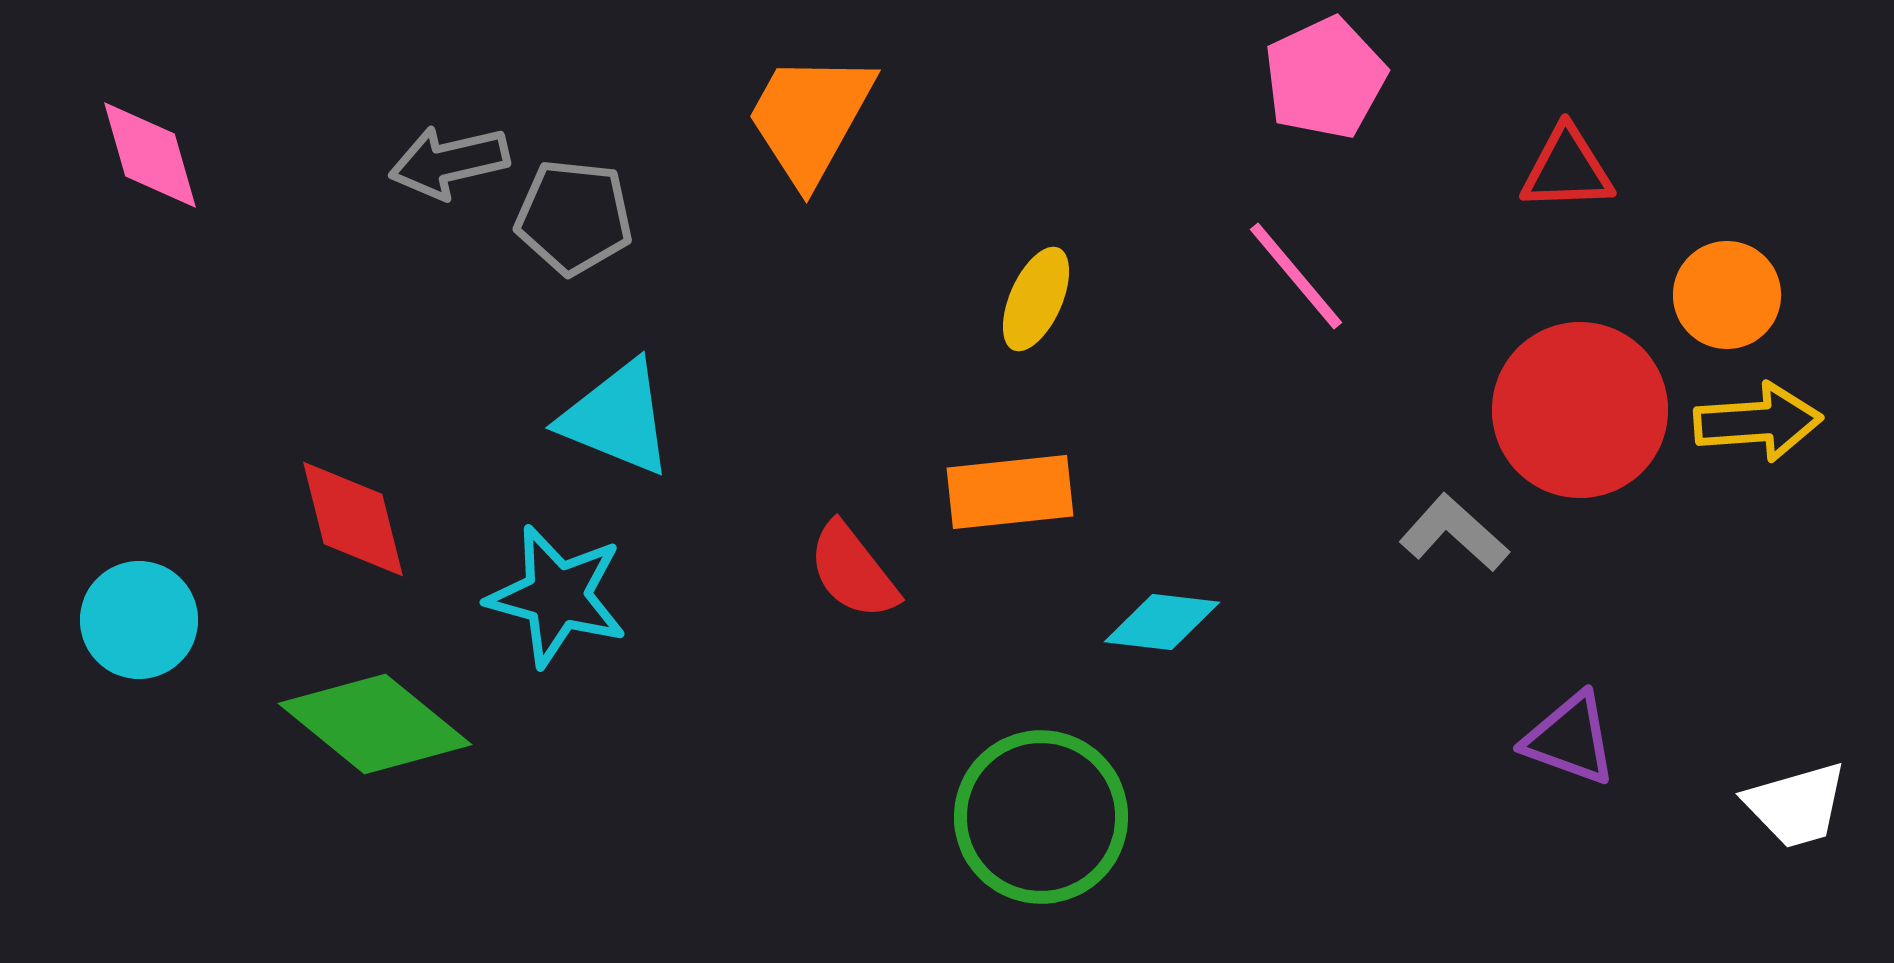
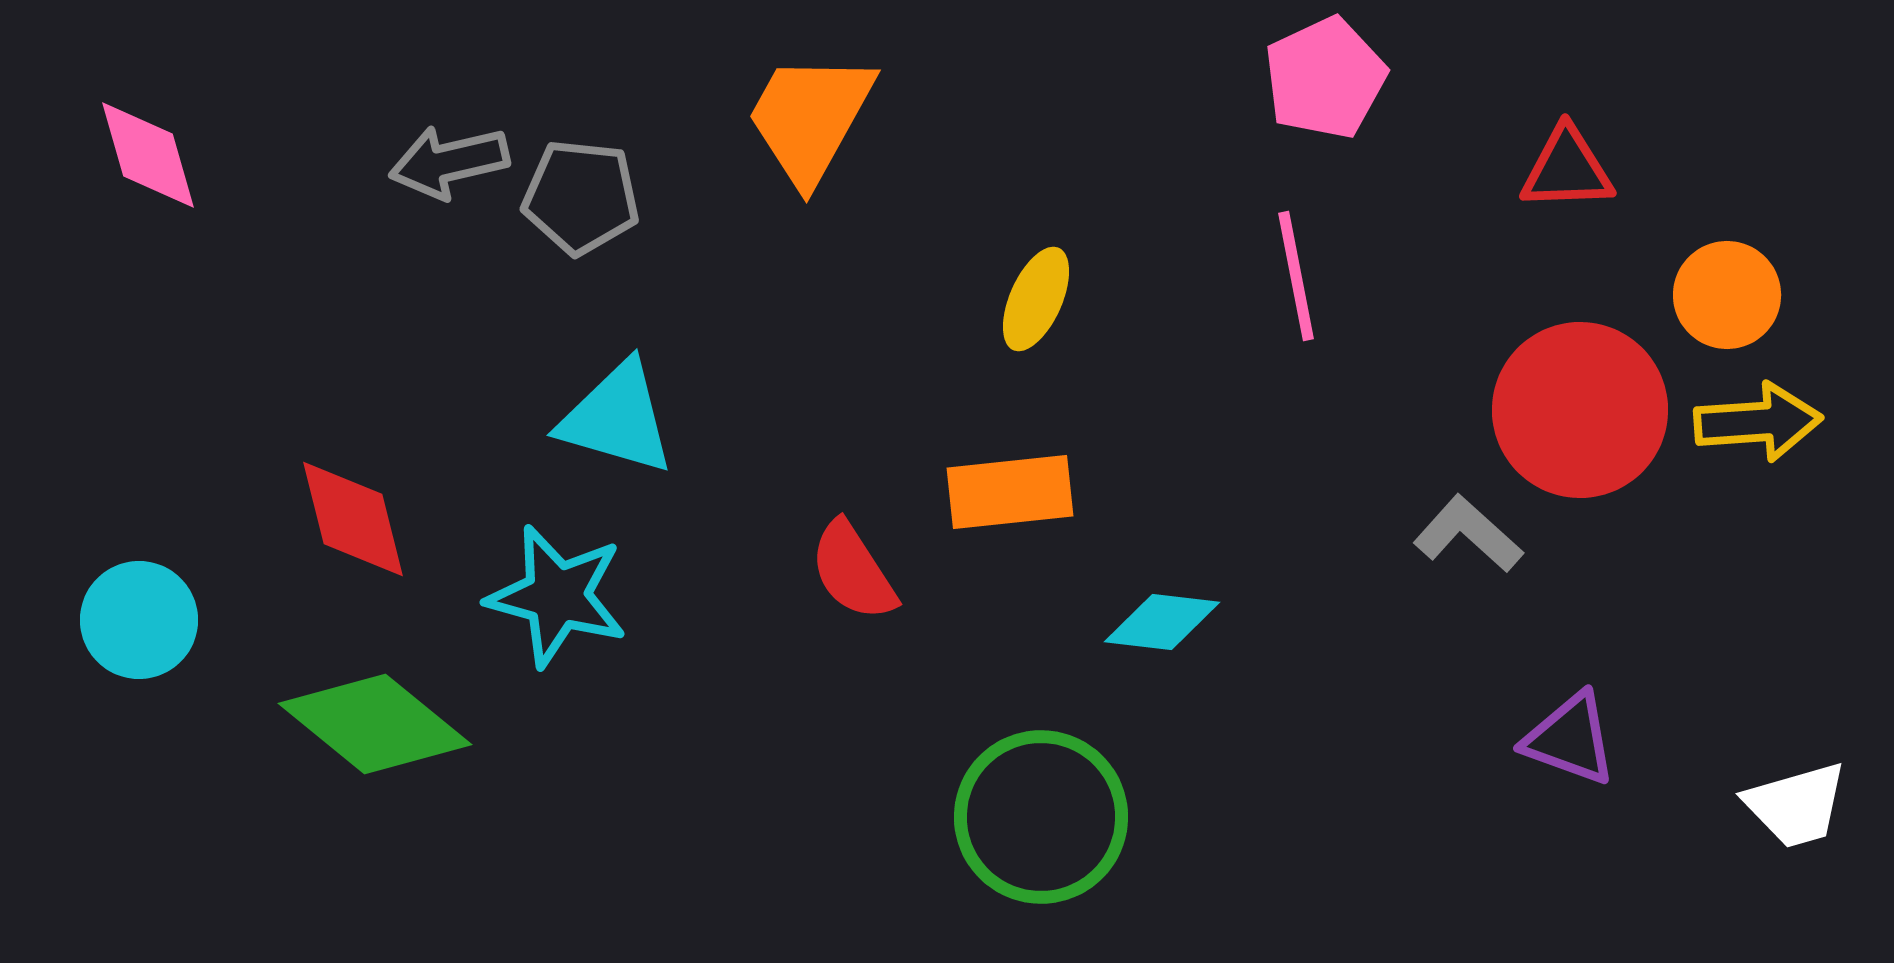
pink diamond: moved 2 px left
gray pentagon: moved 7 px right, 20 px up
pink line: rotated 29 degrees clockwise
cyan triangle: rotated 6 degrees counterclockwise
gray L-shape: moved 14 px right, 1 px down
red semicircle: rotated 5 degrees clockwise
